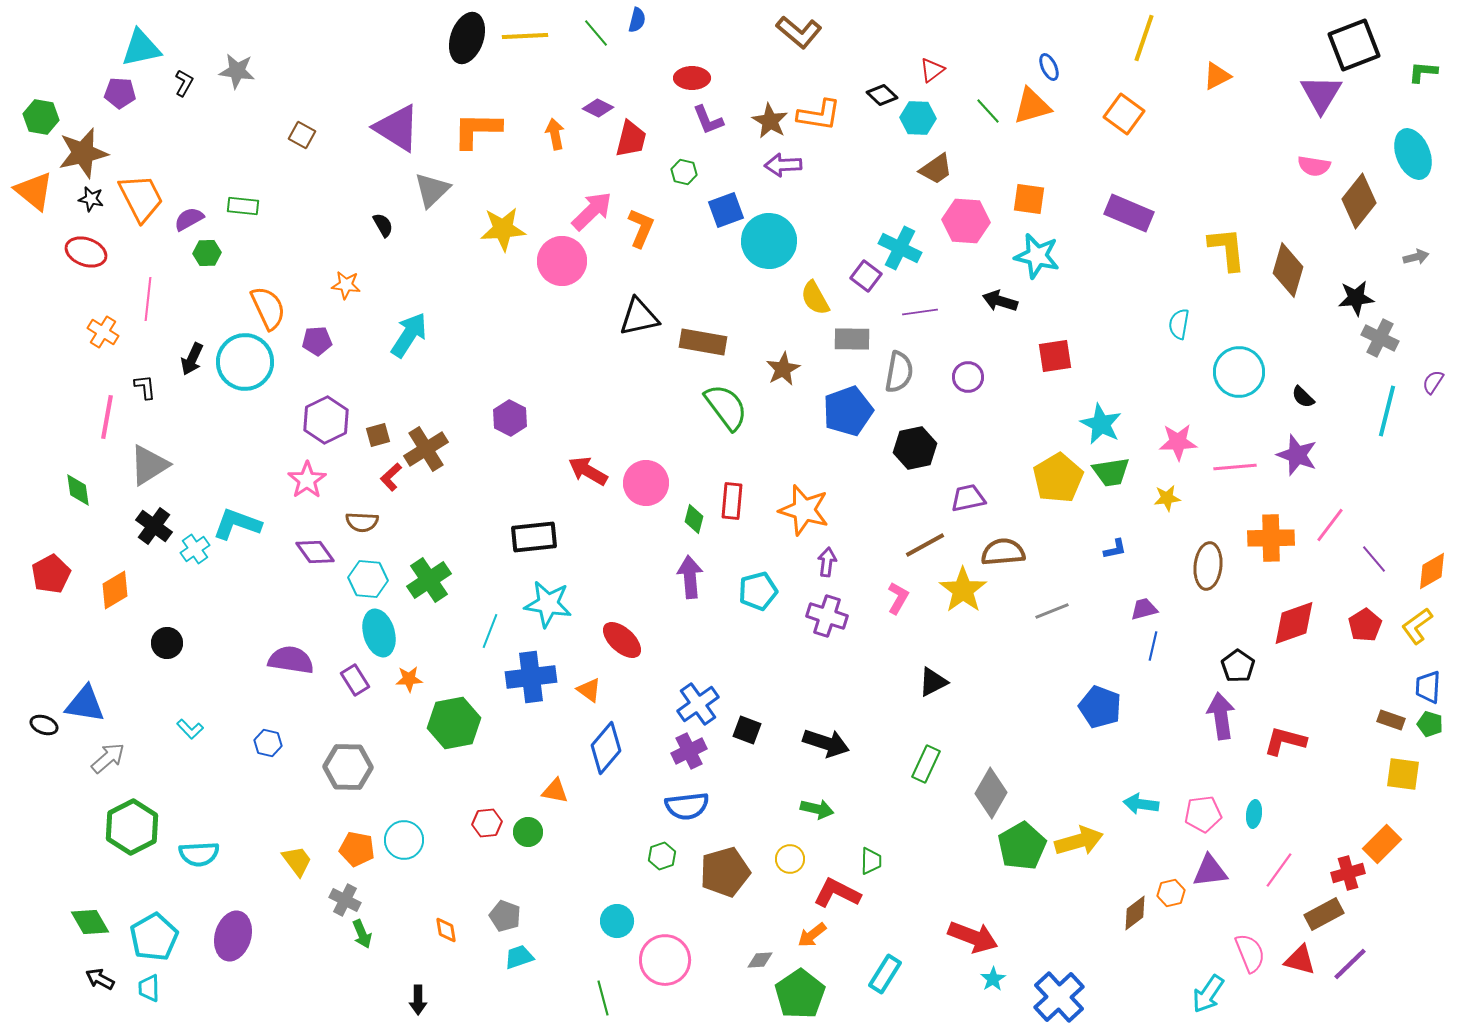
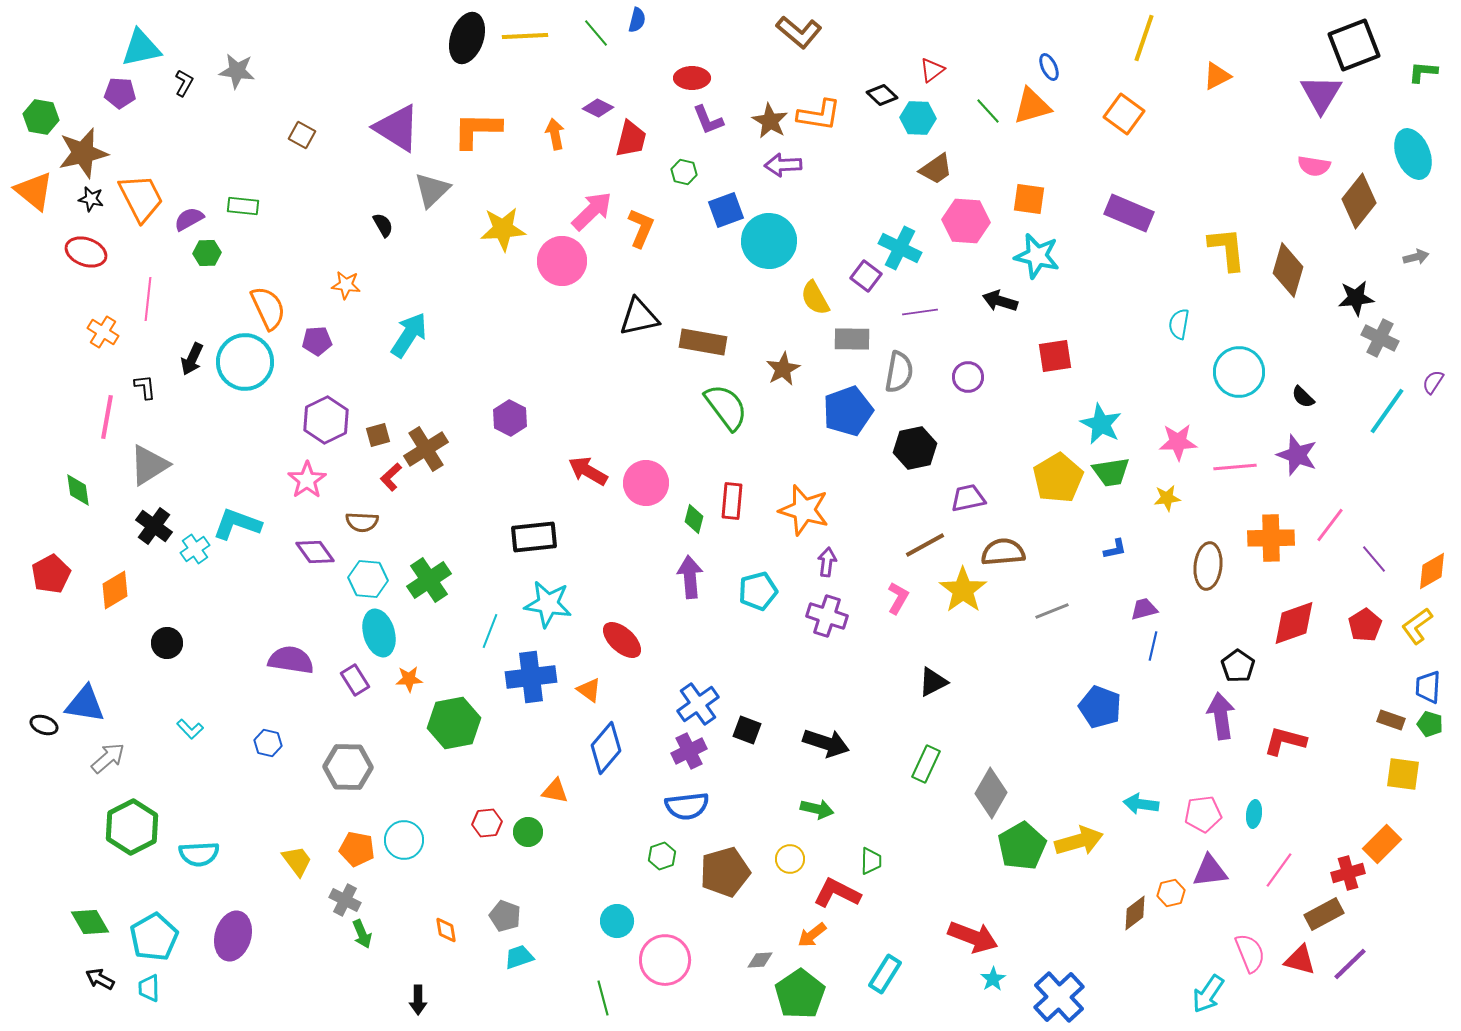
cyan line at (1387, 411): rotated 21 degrees clockwise
